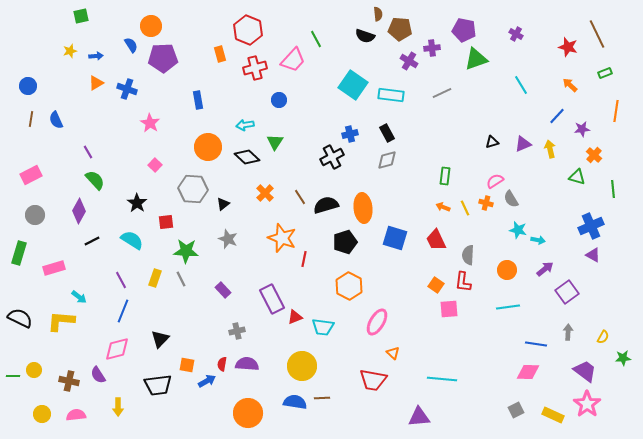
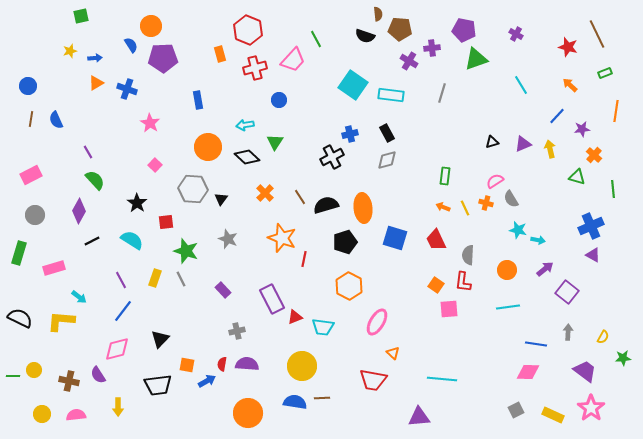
blue arrow at (96, 56): moved 1 px left, 2 px down
gray line at (442, 93): rotated 48 degrees counterclockwise
black triangle at (223, 204): moved 2 px left, 5 px up; rotated 16 degrees counterclockwise
green star at (186, 251): rotated 15 degrees clockwise
purple square at (567, 292): rotated 15 degrees counterclockwise
blue line at (123, 311): rotated 15 degrees clockwise
pink star at (587, 404): moved 4 px right, 4 px down
